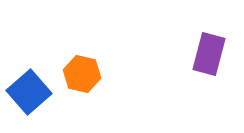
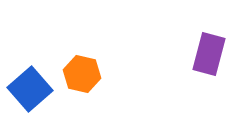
blue square: moved 1 px right, 3 px up
